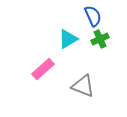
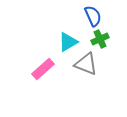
cyan triangle: moved 3 px down
gray triangle: moved 3 px right, 22 px up
